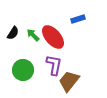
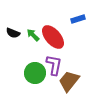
black semicircle: rotated 80 degrees clockwise
green circle: moved 12 px right, 3 px down
